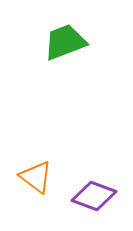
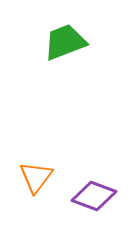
orange triangle: rotated 30 degrees clockwise
